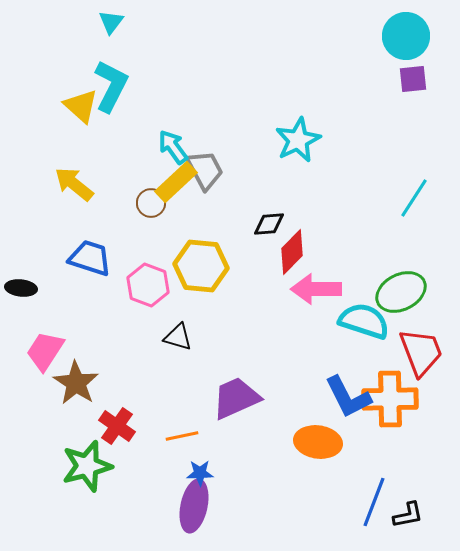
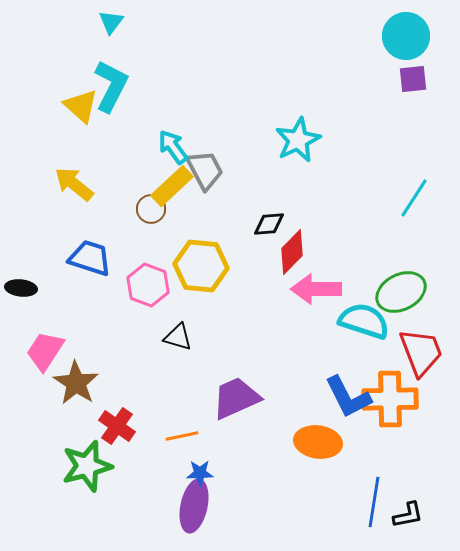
yellow rectangle: moved 4 px left, 4 px down
brown circle: moved 6 px down
blue line: rotated 12 degrees counterclockwise
